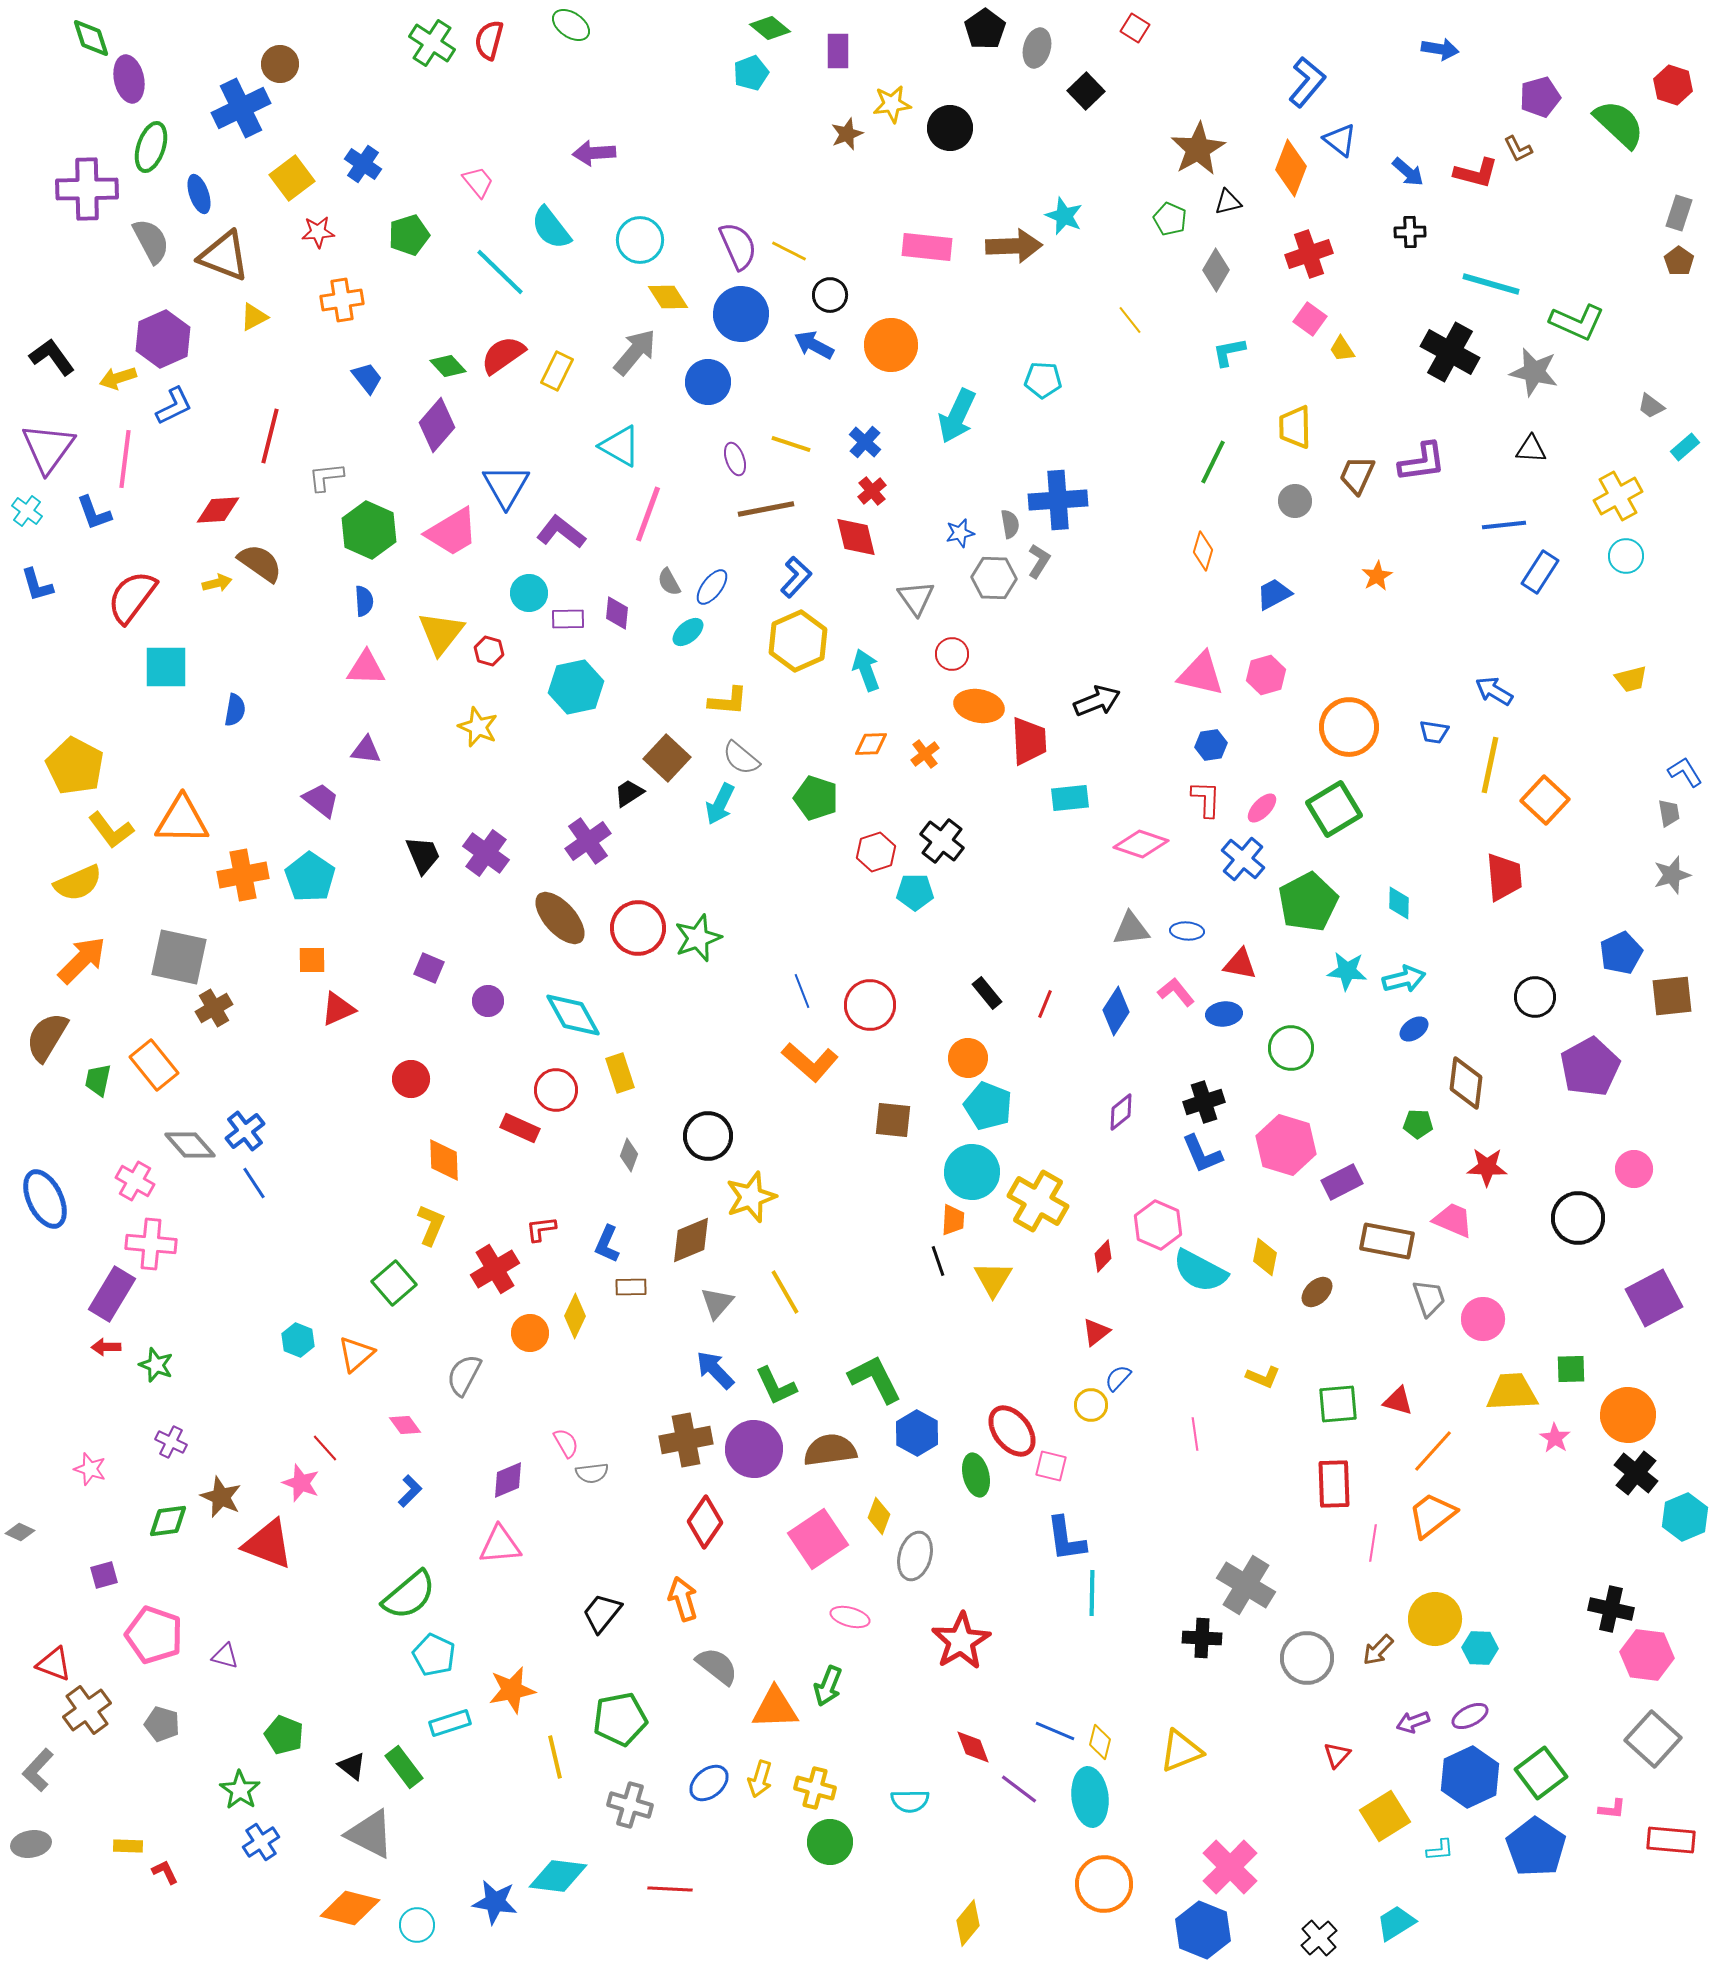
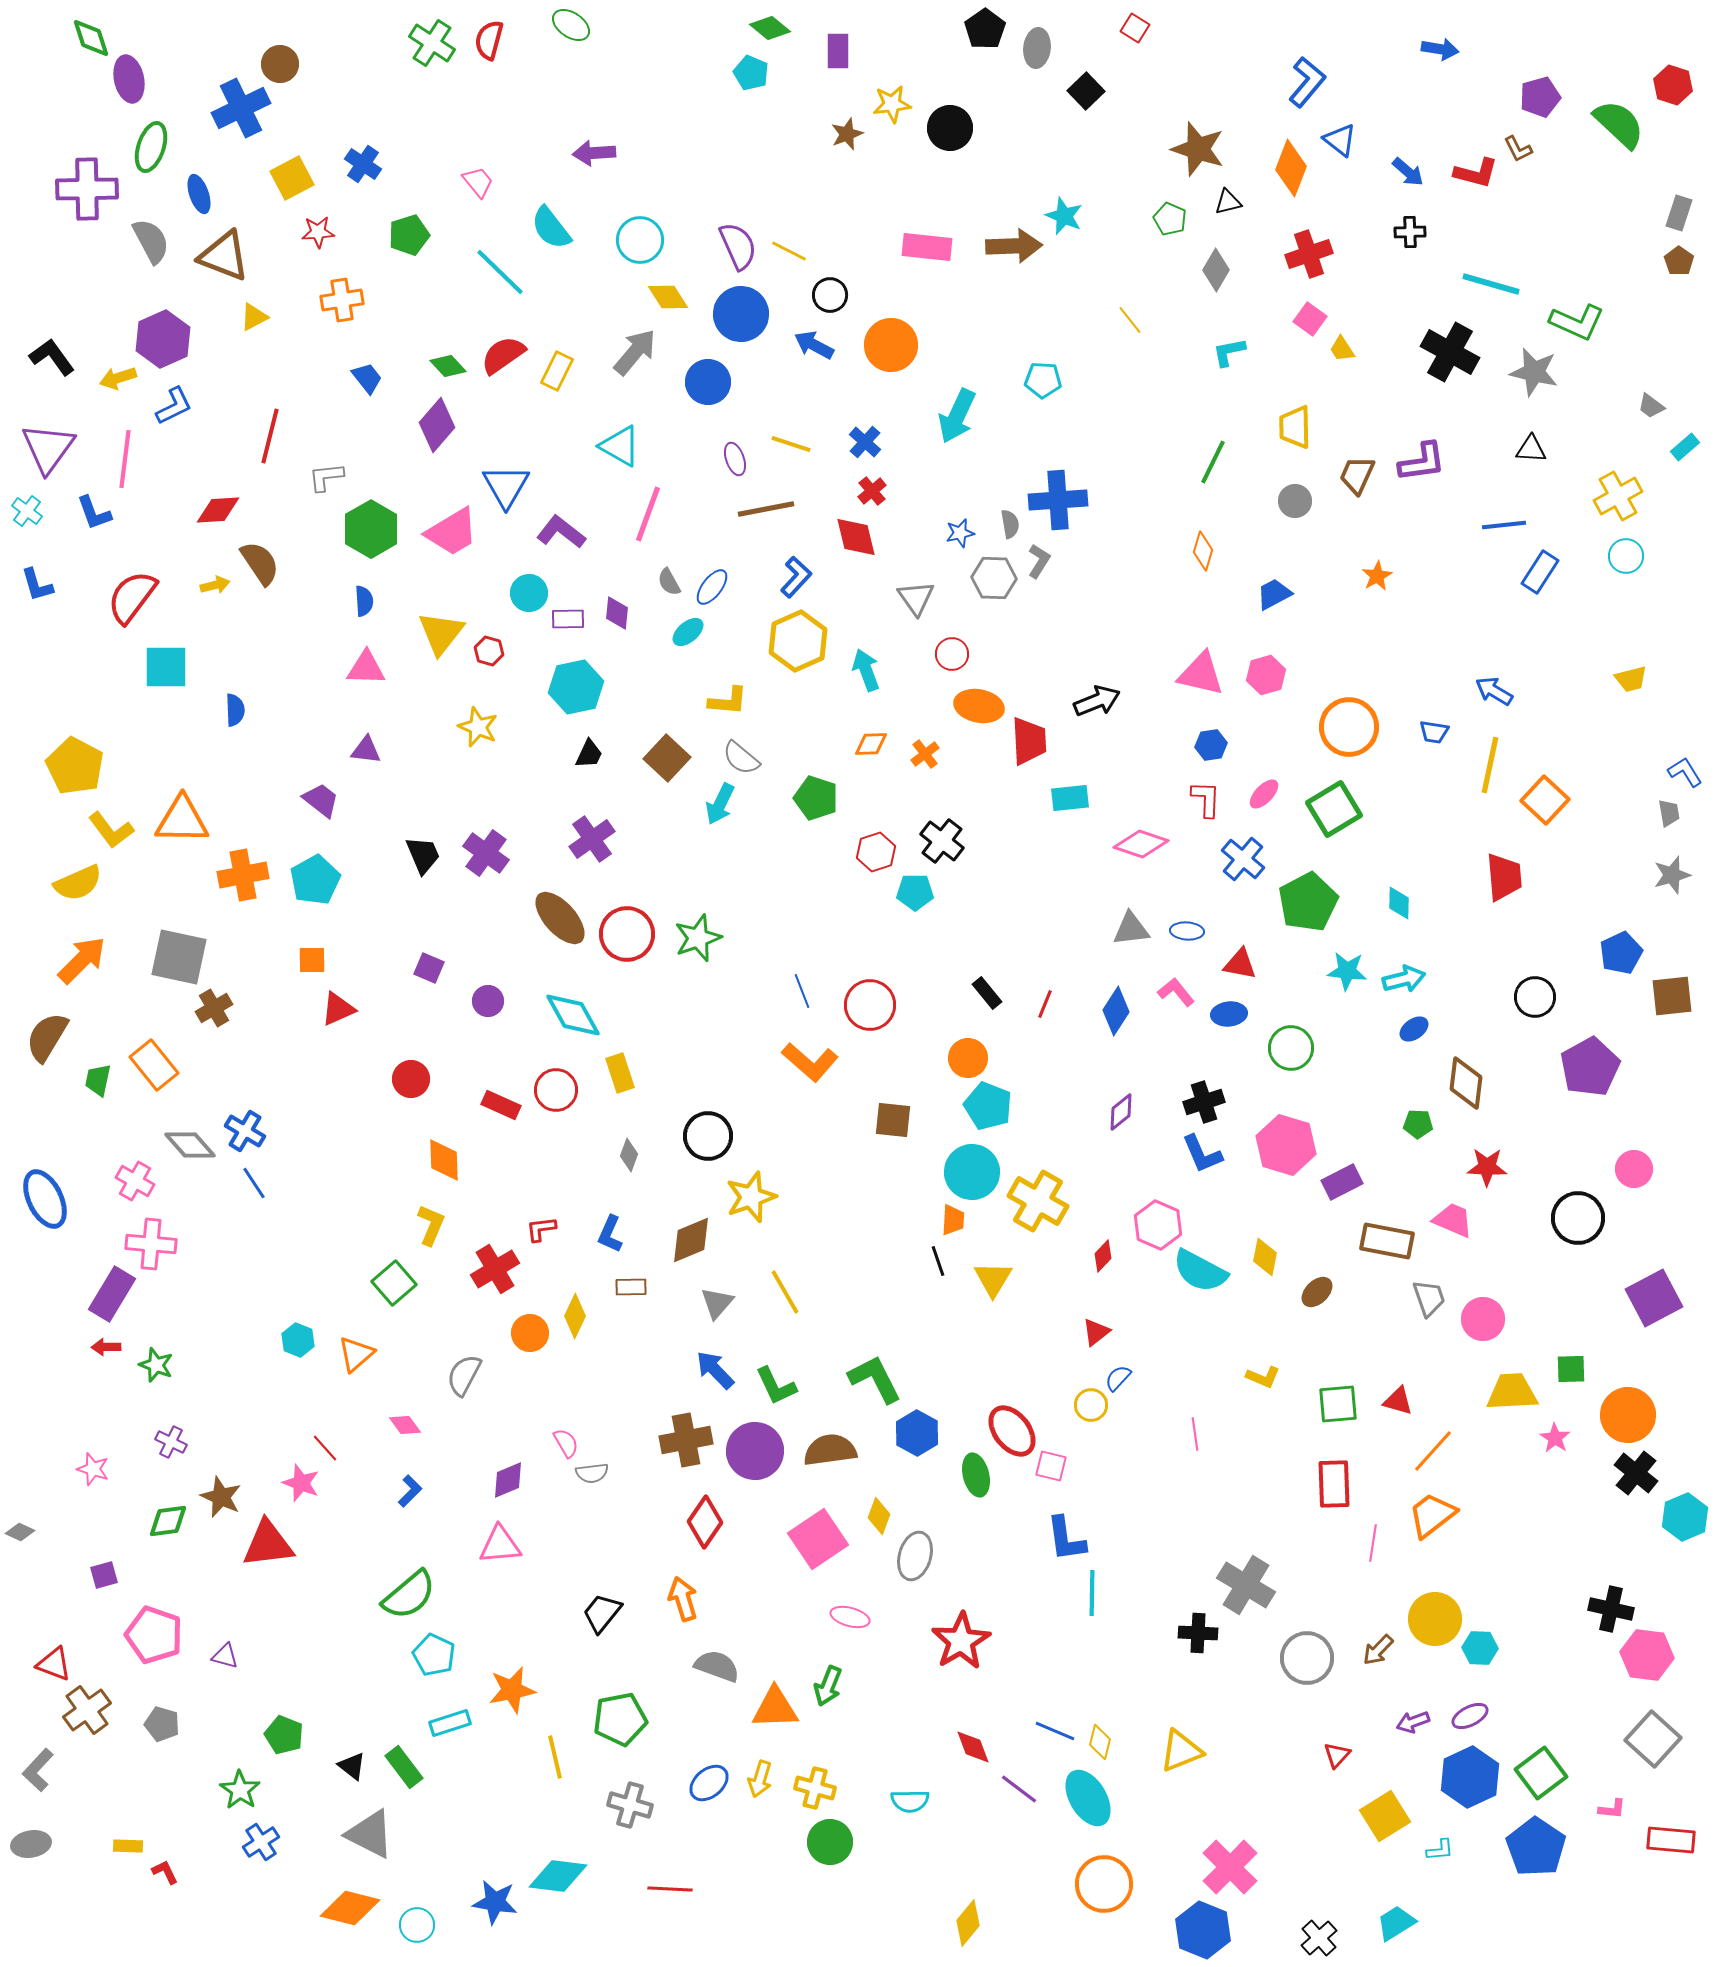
gray ellipse at (1037, 48): rotated 9 degrees counterclockwise
cyan pentagon at (751, 73): rotated 28 degrees counterclockwise
brown star at (1198, 149): rotated 24 degrees counterclockwise
yellow square at (292, 178): rotated 9 degrees clockwise
green hexagon at (369, 530): moved 2 px right, 1 px up; rotated 6 degrees clockwise
brown semicircle at (260, 563): rotated 21 degrees clockwise
yellow arrow at (217, 583): moved 2 px left, 2 px down
blue semicircle at (235, 710): rotated 12 degrees counterclockwise
black trapezoid at (629, 793): moved 40 px left, 39 px up; rotated 148 degrees clockwise
pink ellipse at (1262, 808): moved 2 px right, 14 px up
purple cross at (588, 841): moved 4 px right, 2 px up
cyan pentagon at (310, 877): moved 5 px right, 3 px down; rotated 9 degrees clockwise
red circle at (638, 928): moved 11 px left, 6 px down
blue ellipse at (1224, 1014): moved 5 px right
red rectangle at (520, 1128): moved 19 px left, 23 px up
blue cross at (245, 1131): rotated 21 degrees counterclockwise
blue L-shape at (607, 1244): moved 3 px right, 10 px up
purple circle at (754, 1449): moved 1 px right, 2 px down
pink star at (90, 1469): moved 3 px right
red triangle at (268, 1544): rotated 28 degrees counterclockwise
black cross at (1202, 1638): moved 4 px left, 5 px up
gray semicircle at (717, 1666): rotated 18 degrees counterclockwise
cyan ellipse at (1090, 1797): moved 2 px left, 1 px down; rotated 24 degrees counterclockwise
